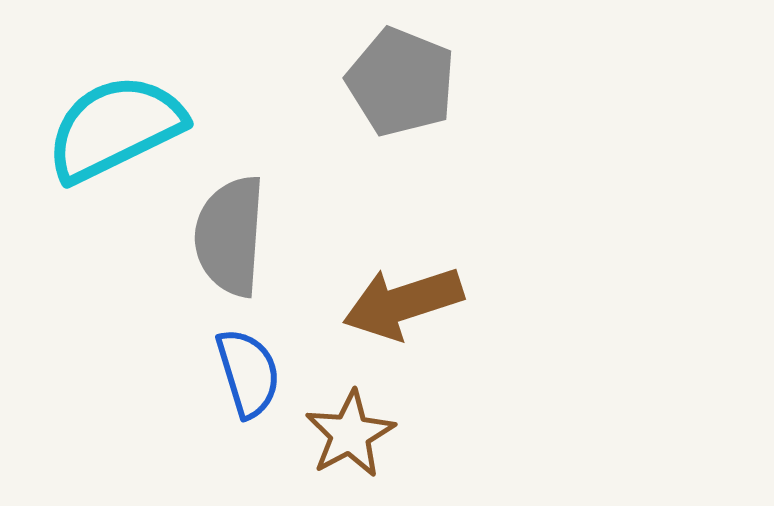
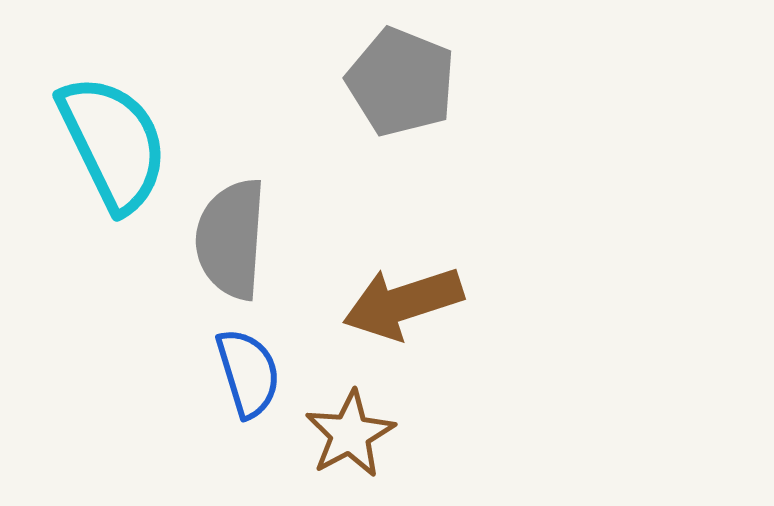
cyan semicircle: moved 2 px left, 15 px down; rotated 90 degrees clockwise
gray semicircle: moved 1 px right, 3 px down
